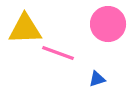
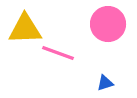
blue triangle: moved 8 px right, 4 px down
